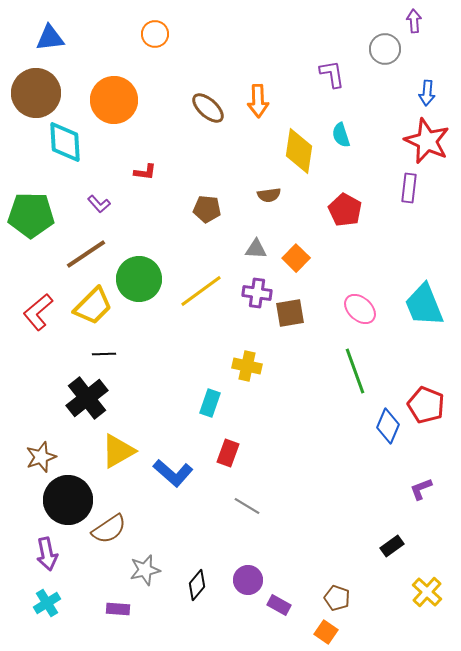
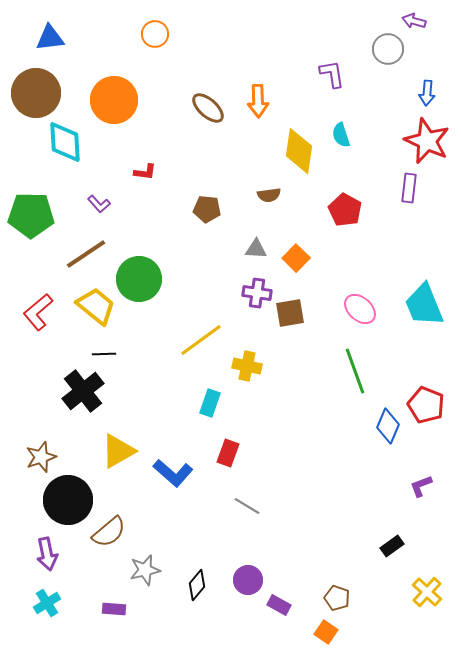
purple arrow at (414, 21): rotated 70 degrees counterclockwise
gray circle at (385, 49): moved 3 px right
yellow line at (201, 291): moved 49 px down
yellow trapezoid at (93, 306): moved 3 px right; rotated 96 degrees counterclockwise
black cross at (87, 398): moved 4 px left, 7 px up
purple L-shape at (421, 489): moved 3 px up
brown semicircle at (109, 529): moved 3 px down; rotated 6 degrees counterclockwise
purple rectangle at (118, 609): moved 4 px left
